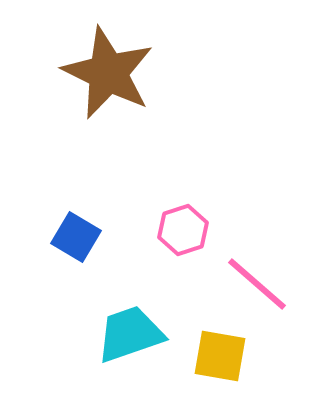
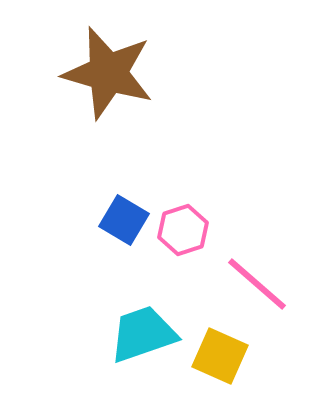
brown star: rotated 10 degrees counterclockwise
blue square: moved 48 px right, 17 px up
cyan trapezoid: moved 13 px right
yellow square: rotated 14 degrees clockwise
